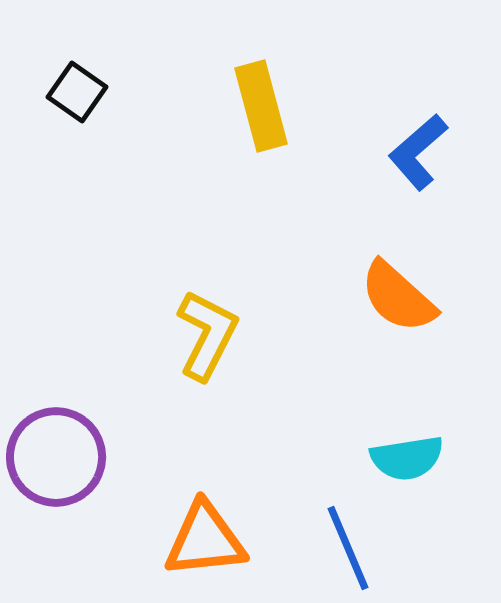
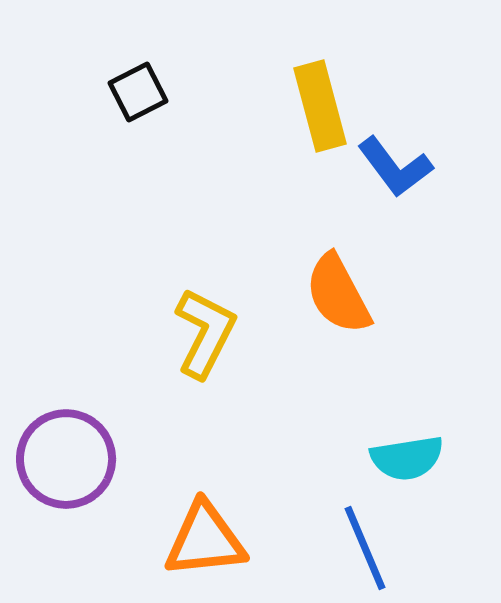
black square: moved 61 px right; rotated 28 degrees clockwise
yellow rectangle: moved 59 px right
blue L-shape: moved 23 px left, 15 px down; rotated 86 degrees counterclockwise
orange semicircle: moved 60 px left, 3 px up; rotated 20 degrees clockwise
yellow L-shape: moved 2 px left, 2 px up
purple circle: moved 10 px right, 2 px down
blue line: moved 17 px right
